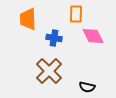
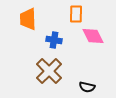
blue cross: moved 2 px down
